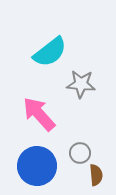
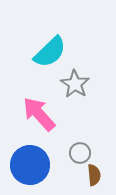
cyan semicircle: rotated 6 degrees counterclockwise
gray star: moved 6 px left; rotated 28 degrees clockwise
blue circle: moved 7 px left, 1 px up
brown semicircle: moved 2 px left
